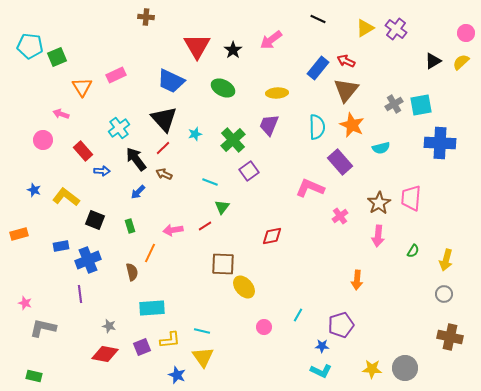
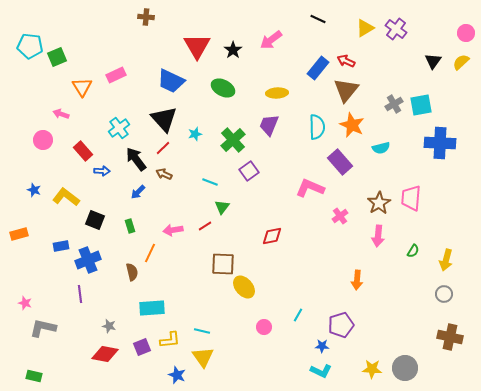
black triangle at (433, 61): rotated 24 degrees counterclockwise
